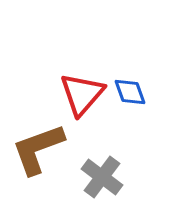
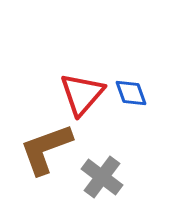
blue diamond: moved 1 px right, 1 px down
brown L-shape: moved 8 px right
